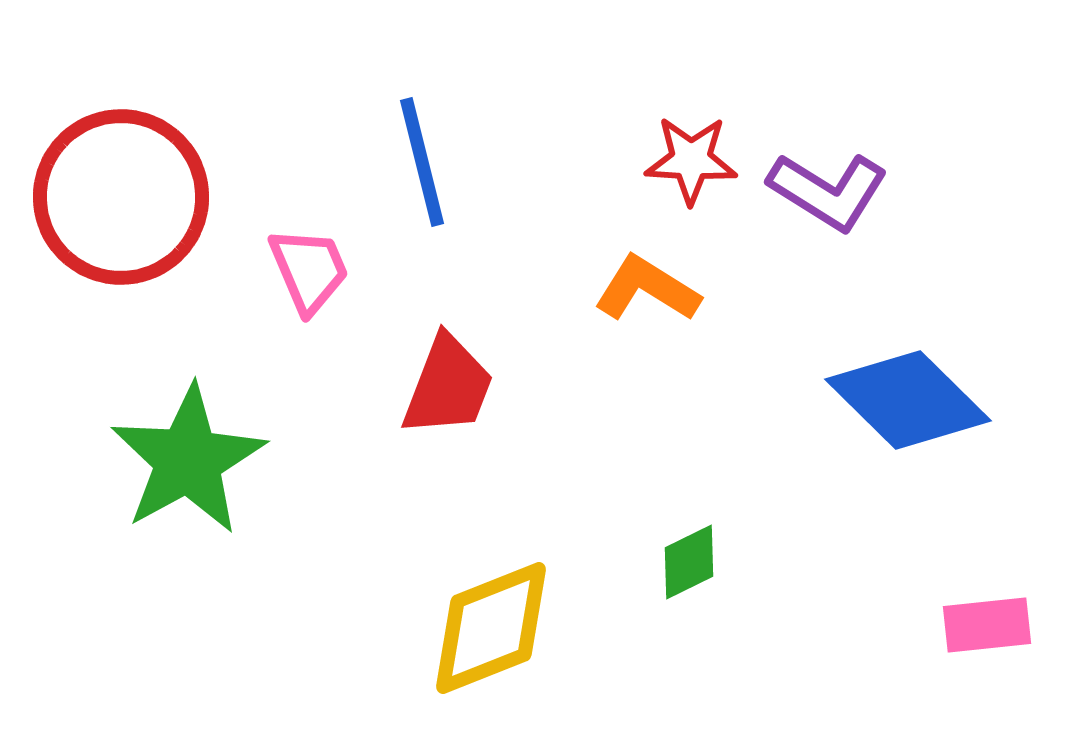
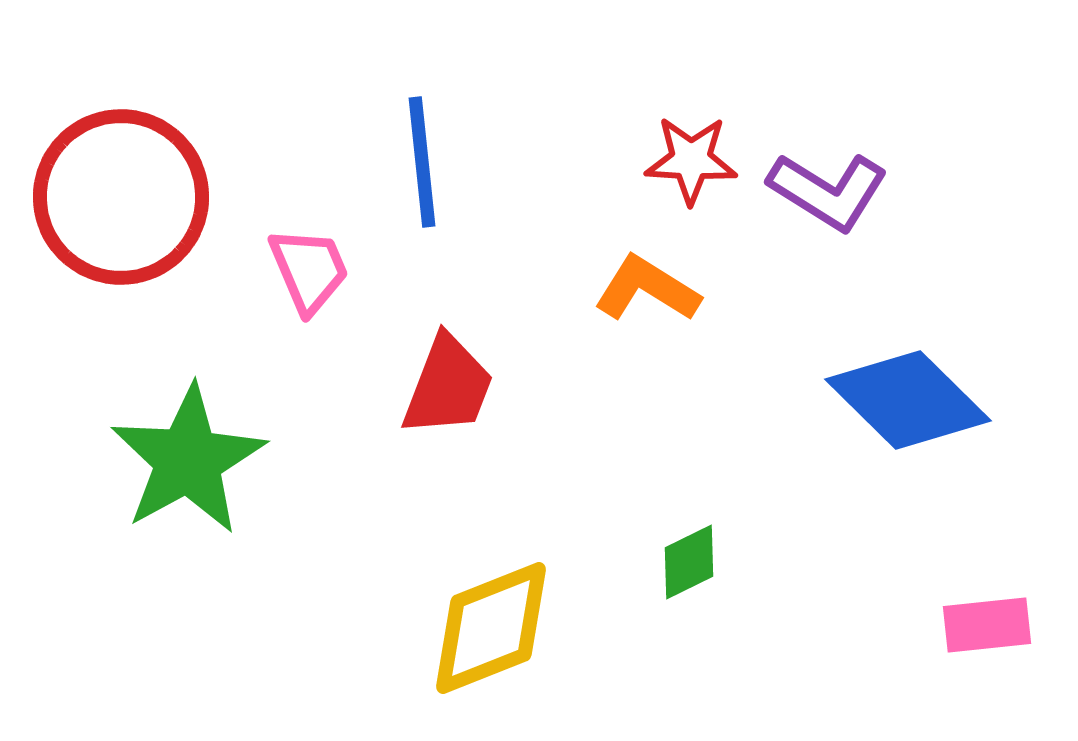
blue line: rotated 8 degrees clockwise
